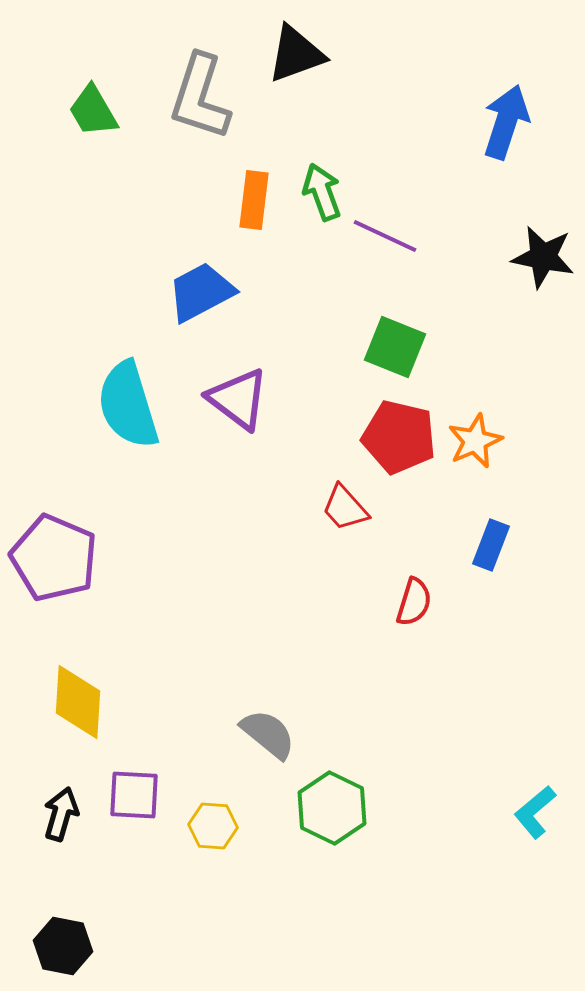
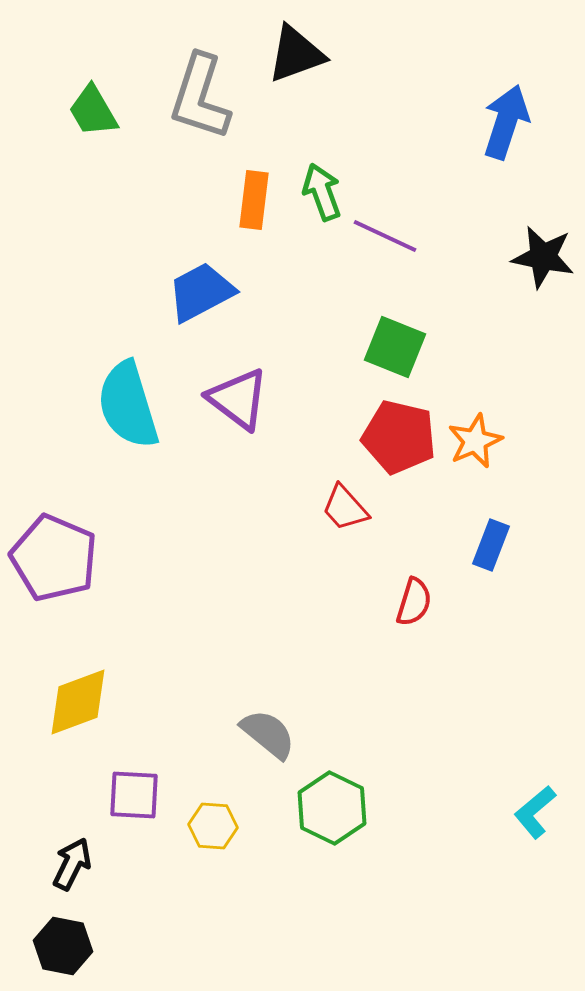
yellow diamond: rotated 66 degrees clockwise
black arrow: moved 11 px right, 50 px down; rotated 10 degrees clockwise
